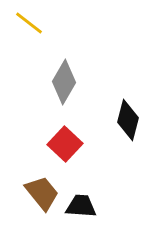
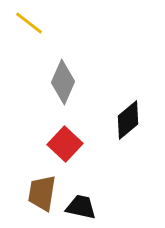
gray diamond: moved 1 px left; rotated 6 degrees counterclockwise
black diamond: rotated 36 degrees clockwise
brown trapezoid: rotated 132 degrees counterclockwise
black trapezoid: moved 1 px down; rotated 8 degrees clockwise
